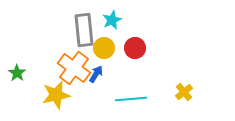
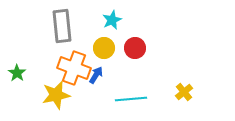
gray rectangle: moved 22 px left, 4 px up
orange cross: rotated 16 degrees counterclockwise
blue arrow: moved 1 px down
